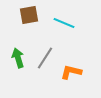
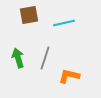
cyan line: rotated 35 degrees counterclockwise
gray line: rotated 15 degrees counterclockwise
orange L-shape: moved 2 px left, 4 px down
